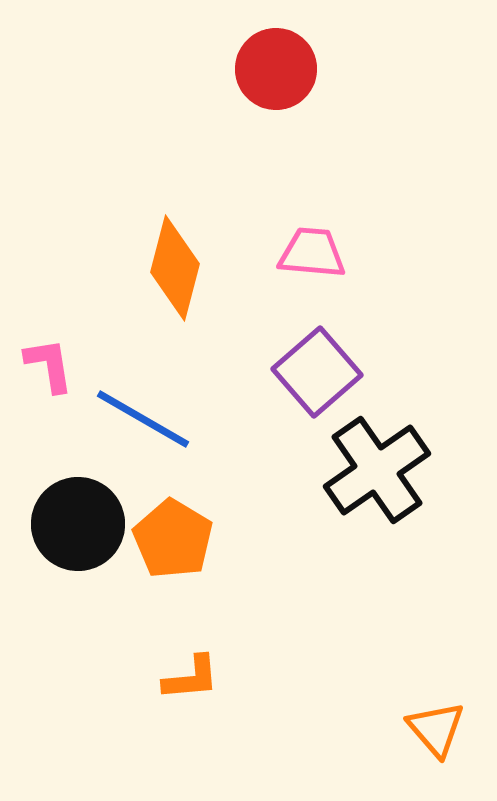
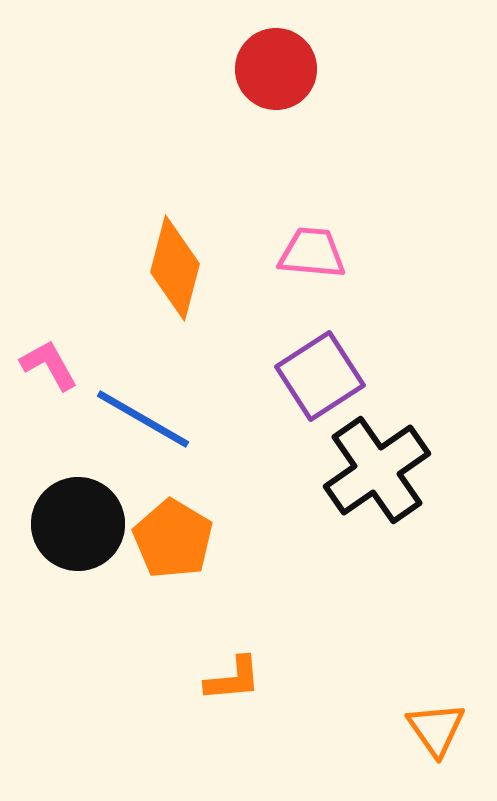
pink L-shape: rotated 20 degrees counterclockwise
purple square: moved 3 px right, 4 px down; rotated 8 degrees clockwise
orange L-shape: moved 42 px right, 1 px down
orange triangle: rotated 6 degrees clockwise
